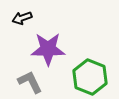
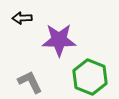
black arrow: rotated 18 degrees clockwise
purple star: moved 11 px right, 9 px up
